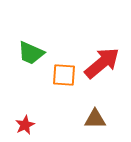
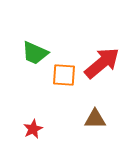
green trapezoid: moved 4 px right
red star: moved 8 px right, 4 px down
